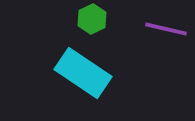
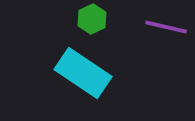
purple line: moved 2 px up
